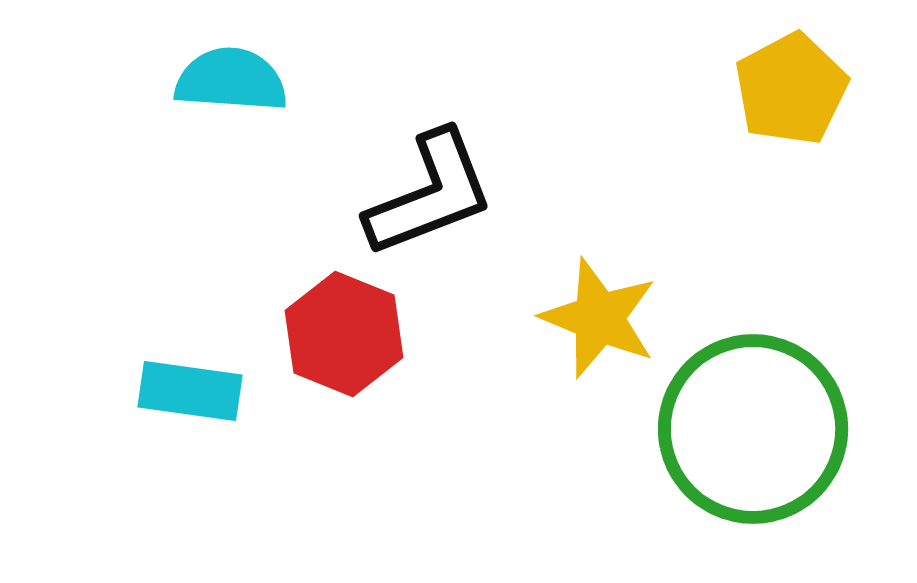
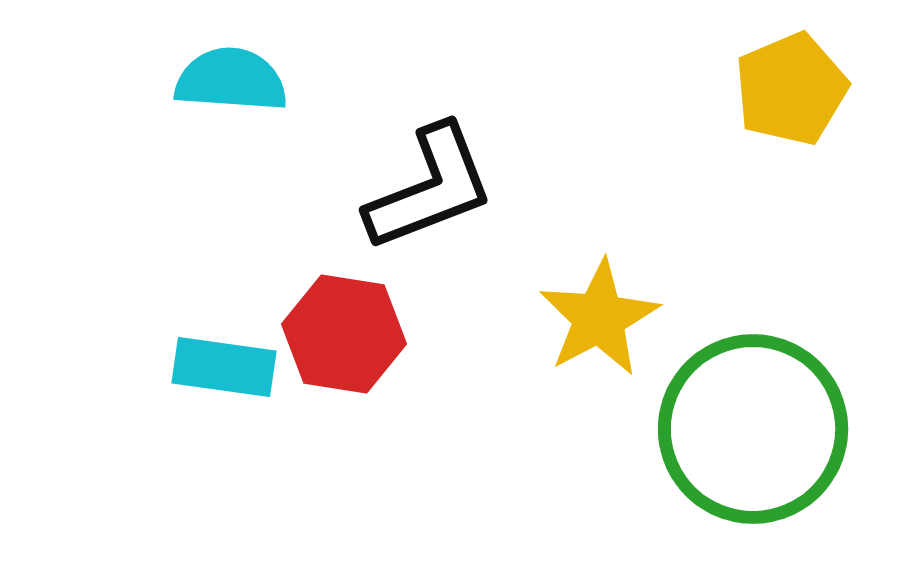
yellow pentagon: rotated 5 degrees clockwise
black L-shape: moved 6 px up
yellow star: rotated 22 degrees clockwise
red hexagon: rotated 13 degrees counterclockwise
cyan rectangle: moved 34 px right, 24 px up
